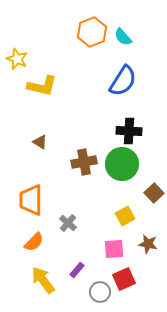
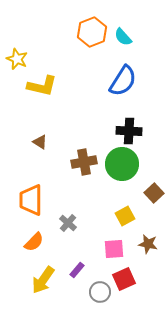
yellow arrow: rotated 108 degrees counterclockwise
